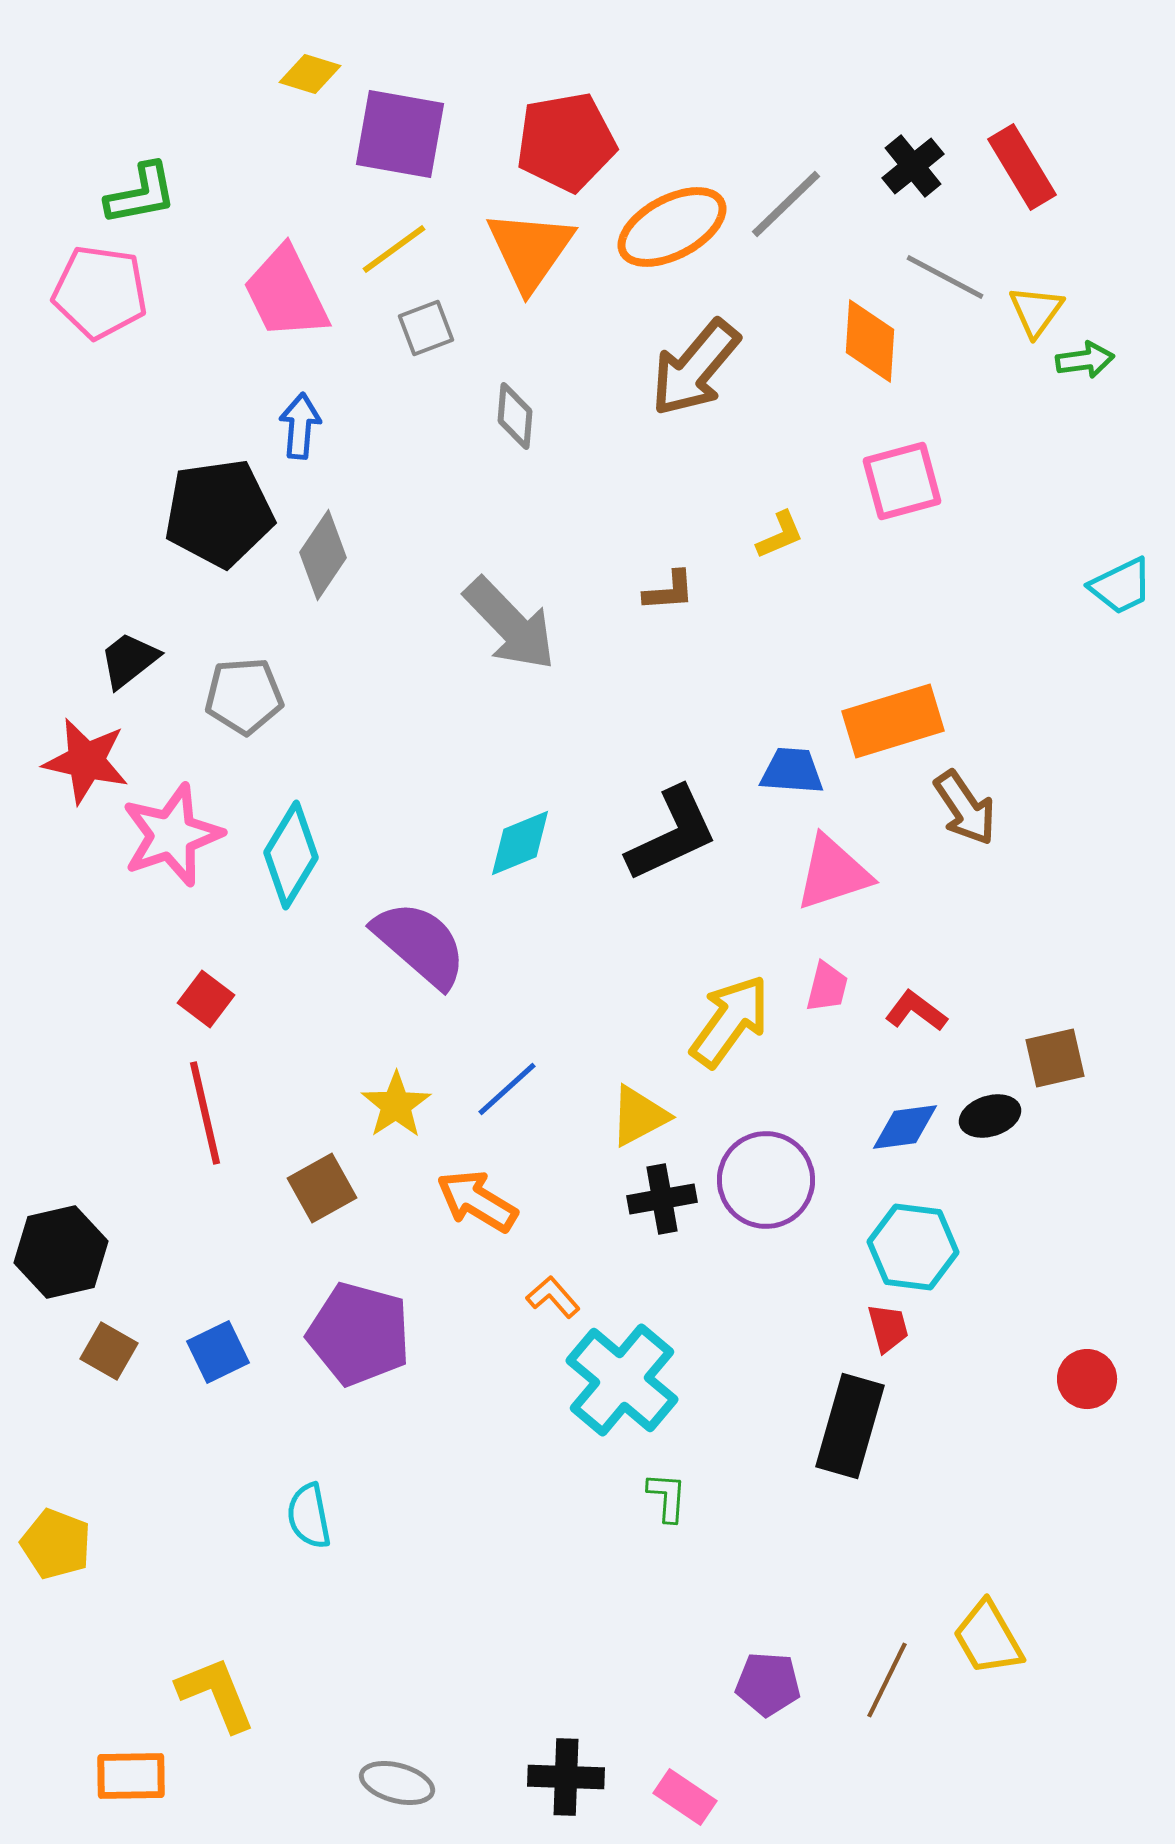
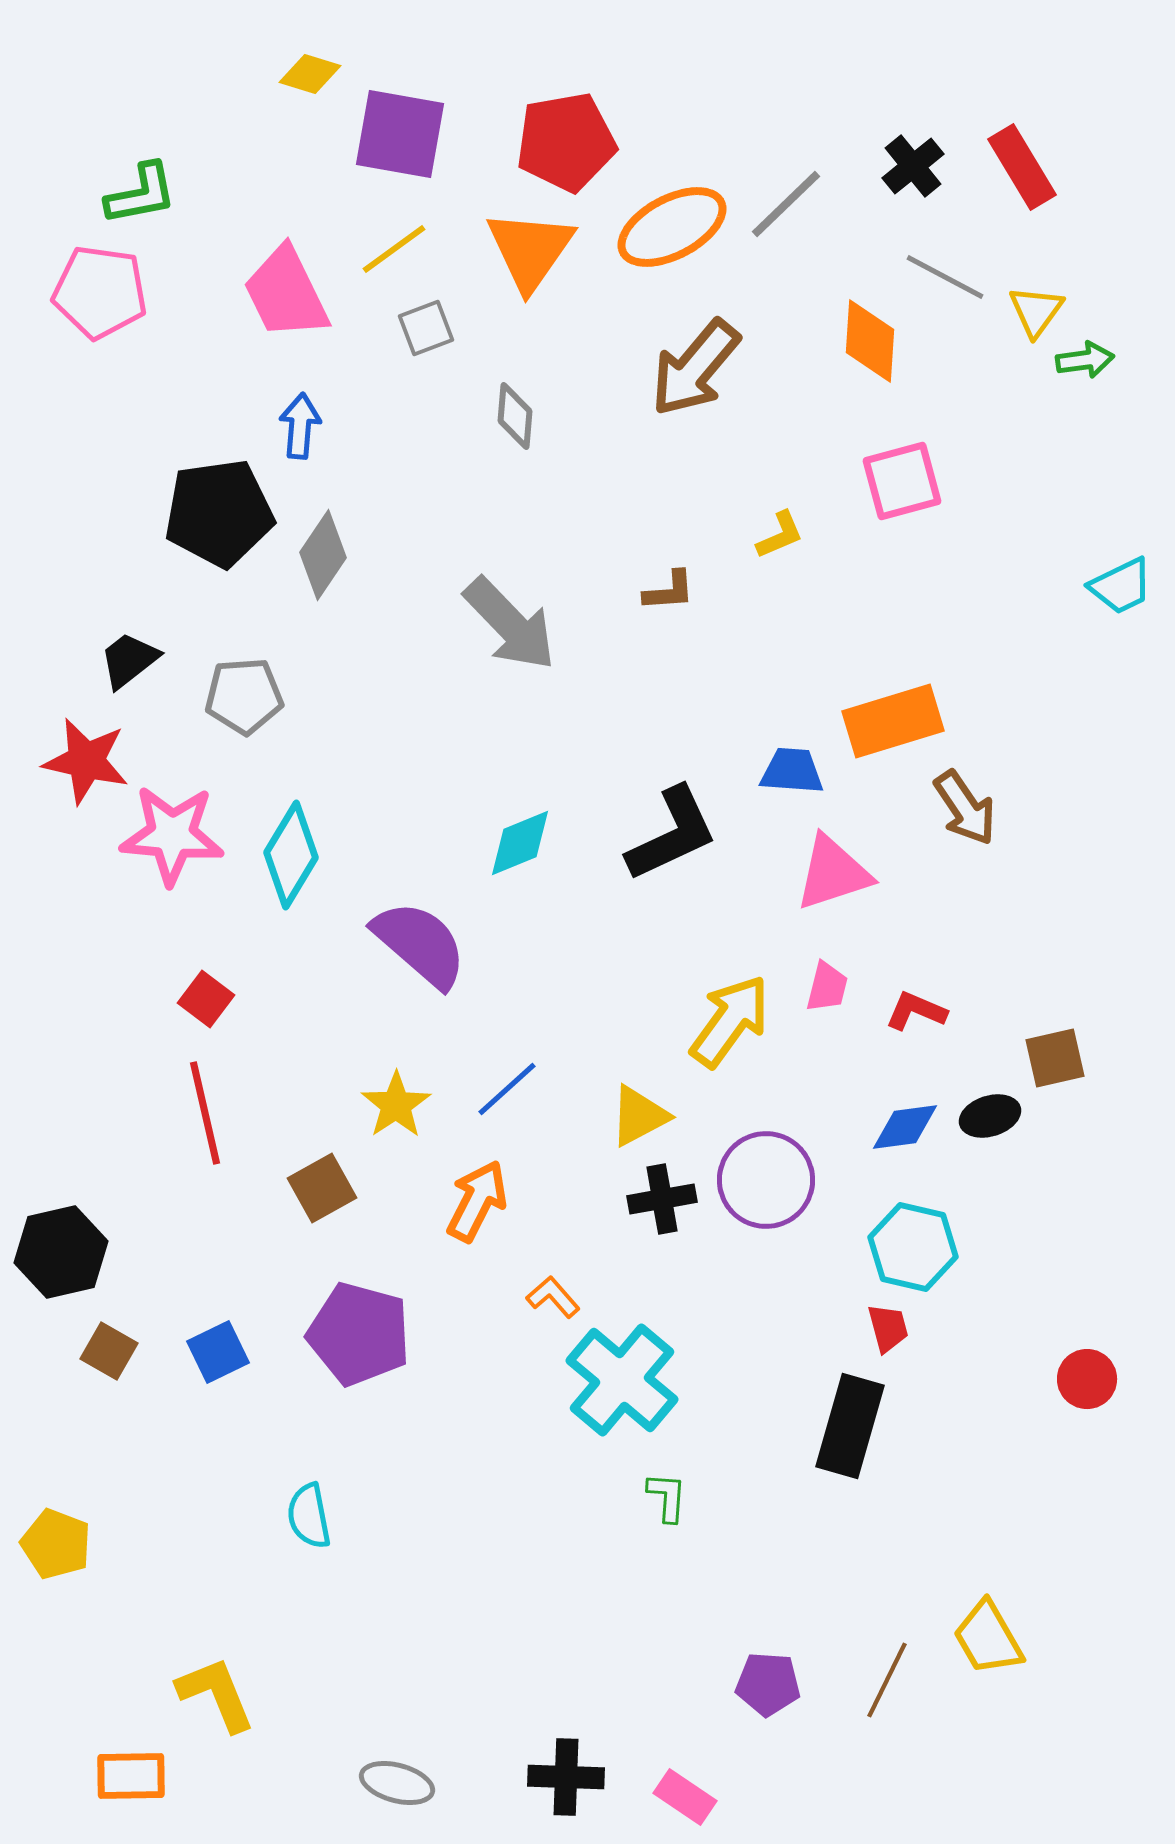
pink star at (172, 835): rotated 24 degrees clockwise
red L-shape at (916, 1011): rotated 14 degrees counterclockwise
orange arrow at (477, 1201): rotated 86 degrees clockwise
cyan hexagon at (913, 1247): rotated 6 degrees clockwise
